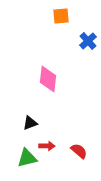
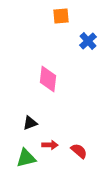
red arrow: moved 3 px right, 1 px up
green triangle: moved 1 px left
